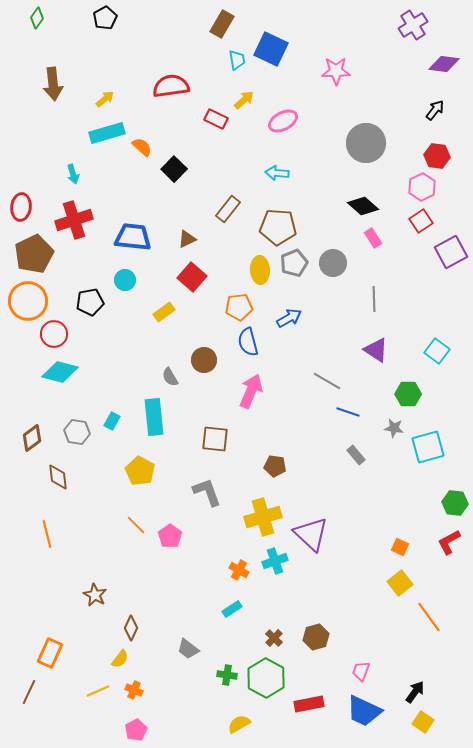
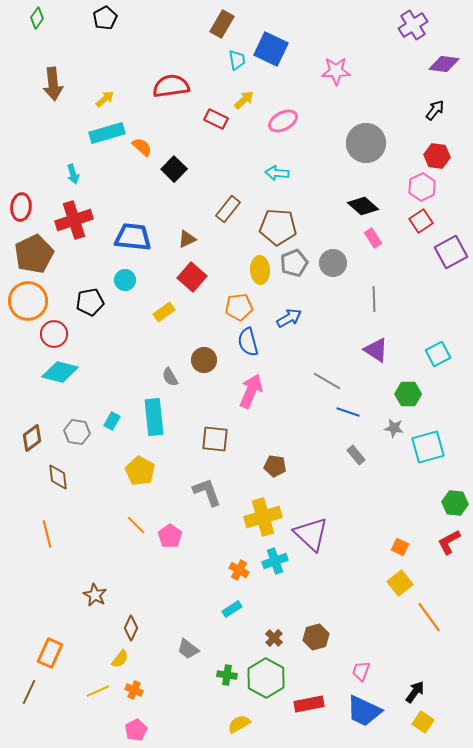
cyan square at (437, 351): moved 1 px right, 3 px down; rotated 25 degrees clockwise
